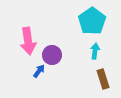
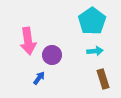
cyan arrow: rotated 77 degrees clockwise
blue arrow: moved 7 px down
